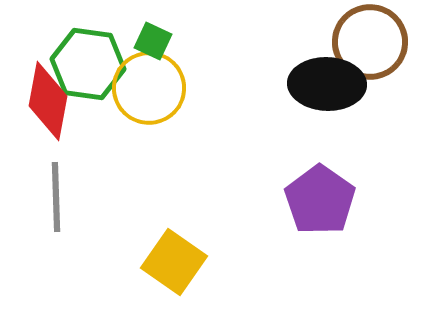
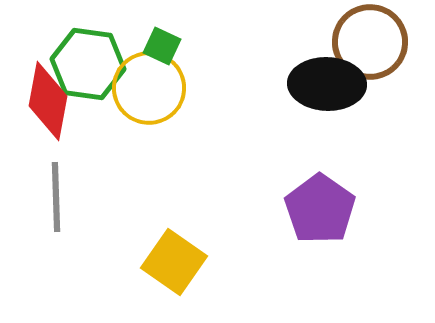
green square: moved 9 px right, 5 px down
purple pentagon: moved 9 px down
